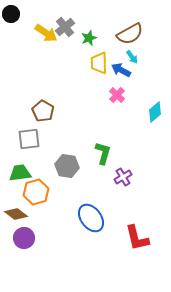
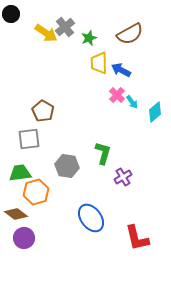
cyan arrow: moved 45 px down
